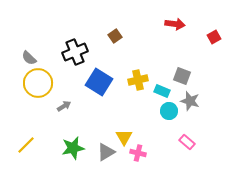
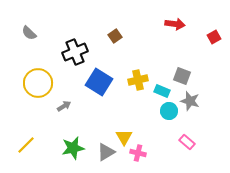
gray semicircle: moved 25 px up
